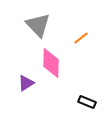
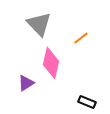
gray triangle: moved 1 px right, 1 px up
pink diamond: rotated 12 degrees clockwise
